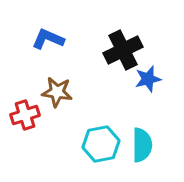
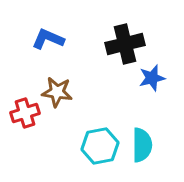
black cross: moved 2 px right, 6 px up; rotated 12 degrees clockwise
blue star: moved 4 px right, 1 px up
red cross: moved 2 px up
cyan hexagon: moved 1 px left, 2 px down
